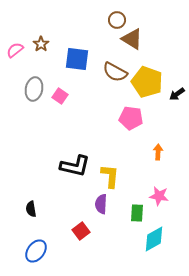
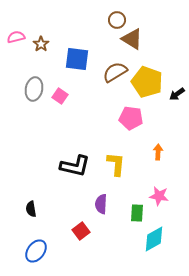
pink semicircle: moved 1 px right, 13 px up; rotated 24 degrees clockwise
brown semicircle: rotated 120 degrees clockwise
yellow L-shape: moved 6 px right, 12 px up
